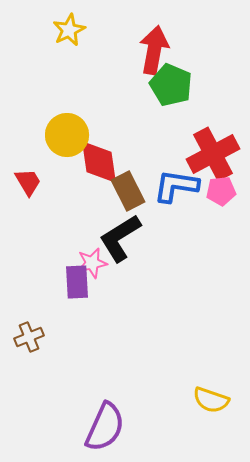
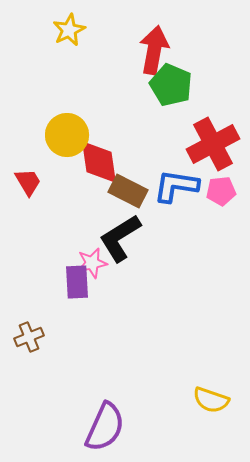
red cross: moved 10 px up
brown rectangle: rotated 36 degrees counterclockwise
